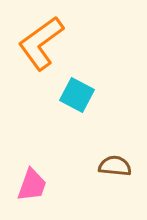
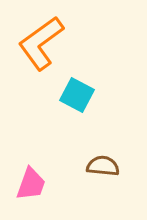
brown semicircle: moved 12 px left
pink trapezoid: moved 1 px left, 1 px up
